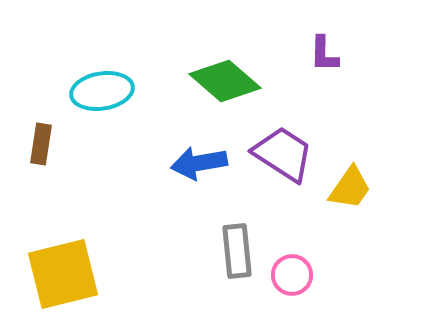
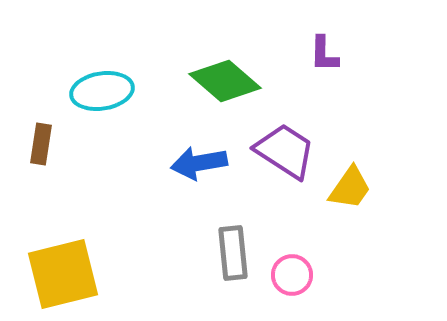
purple trapezoid: moved 2 px right, 3 px up
gray rectangle: moved 4 px left, 2 px down
